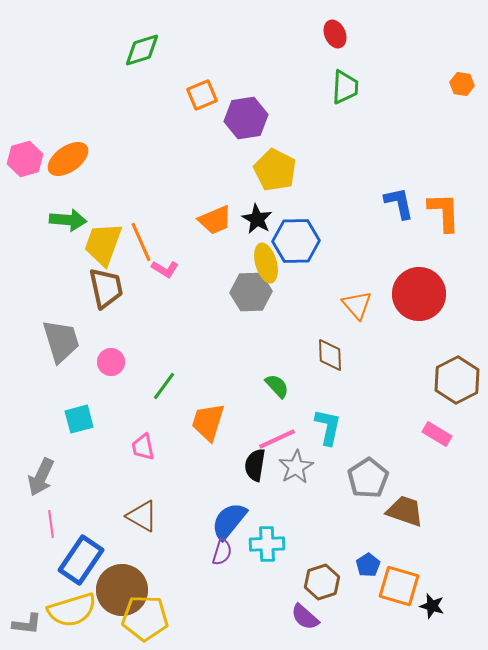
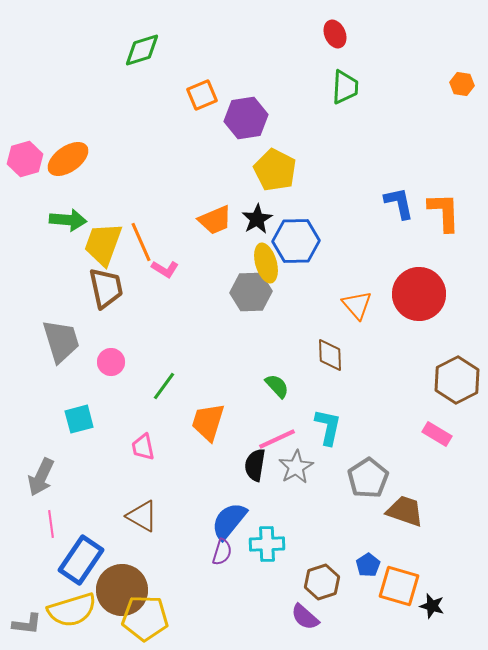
black star at (257, 219): rotated 12 degrees clockwise
